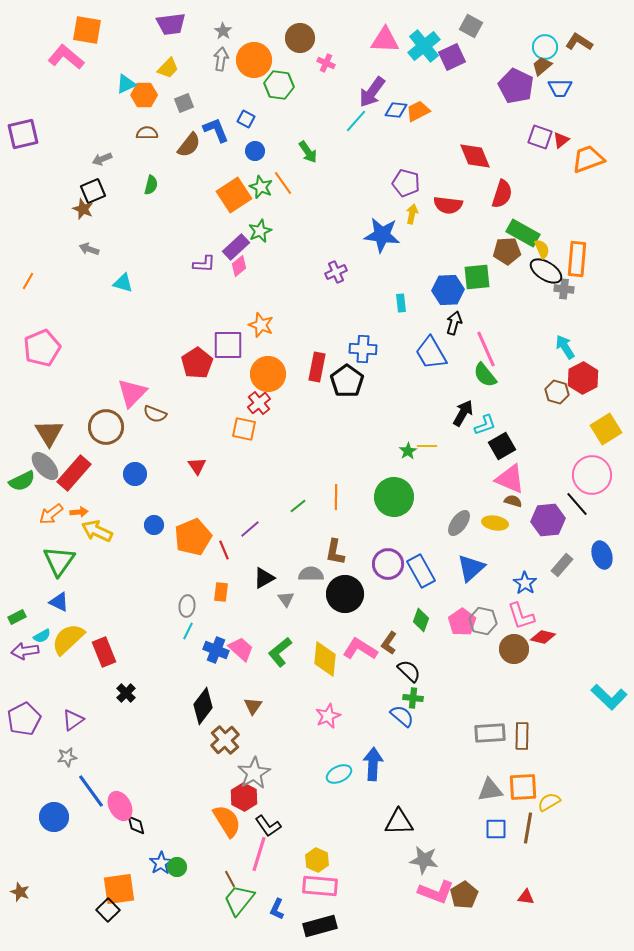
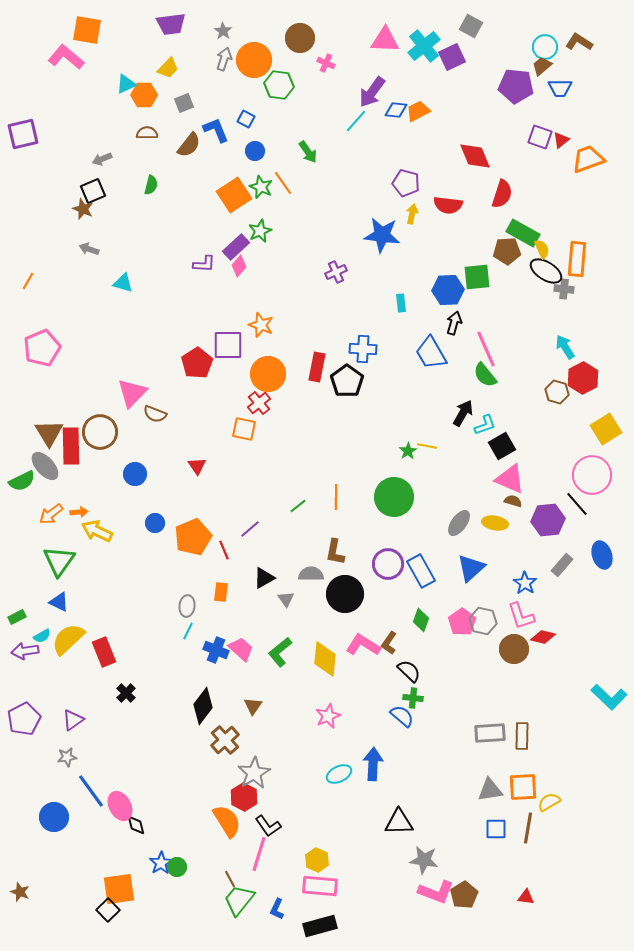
gray arrow at (221, 59): moved 3 px right; rotated 10 degrees clockwise
purple pentagon at (516, 86): rotated 20 degrees counterclockwise
pink diamond at (239, 266): rotated 10 degrees counterclockwise
brown circle at (106, 427): moved 6 px left, 5 px down
yellow line at (427, 446): rotated 12 degrees clockwise
red rectangle at (74, 473): moved 3 px left, 27 px up; rotated 42 degrees counterclockwise
blue circle at (154, 525): moved 1 px right, 2 px up
pink L-shape at (360, 649): moved 3 px right, 4 px up
